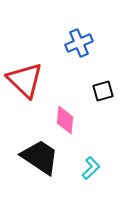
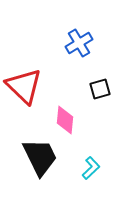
blue cross: rotated 8 degrees counterclockwise
red triangle: moved 1 px left, 6 px down
black square: moved 3 px left, 2 px up
black trapezoid: rotated 30 degrees clockwise
